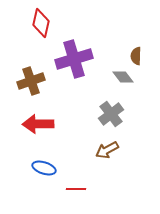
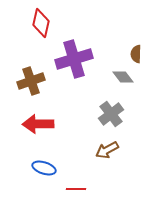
brown semicircle: moved 2 px up
